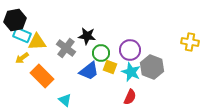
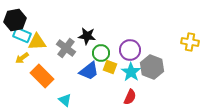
cyan star: rotated 12 degrees clockwise
